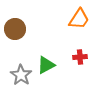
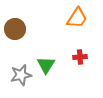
orange trapezoid: moved 2 px left, 1 px up
green triangle: rotated 30 degrees counterclockwise
gray star: rotated 25 degrees clockwise
